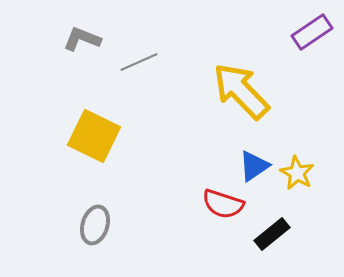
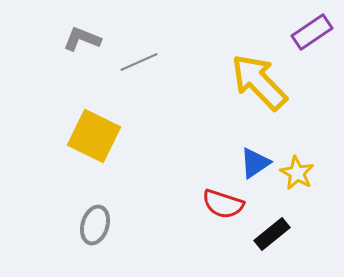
yellow arrow: moved 18 px right, 9 px up
blue triangle: moved 1 px right, 3 px up
